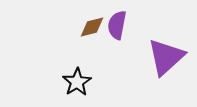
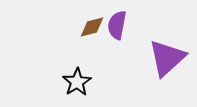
purple triangle: moved 1 px right, 1 px down
